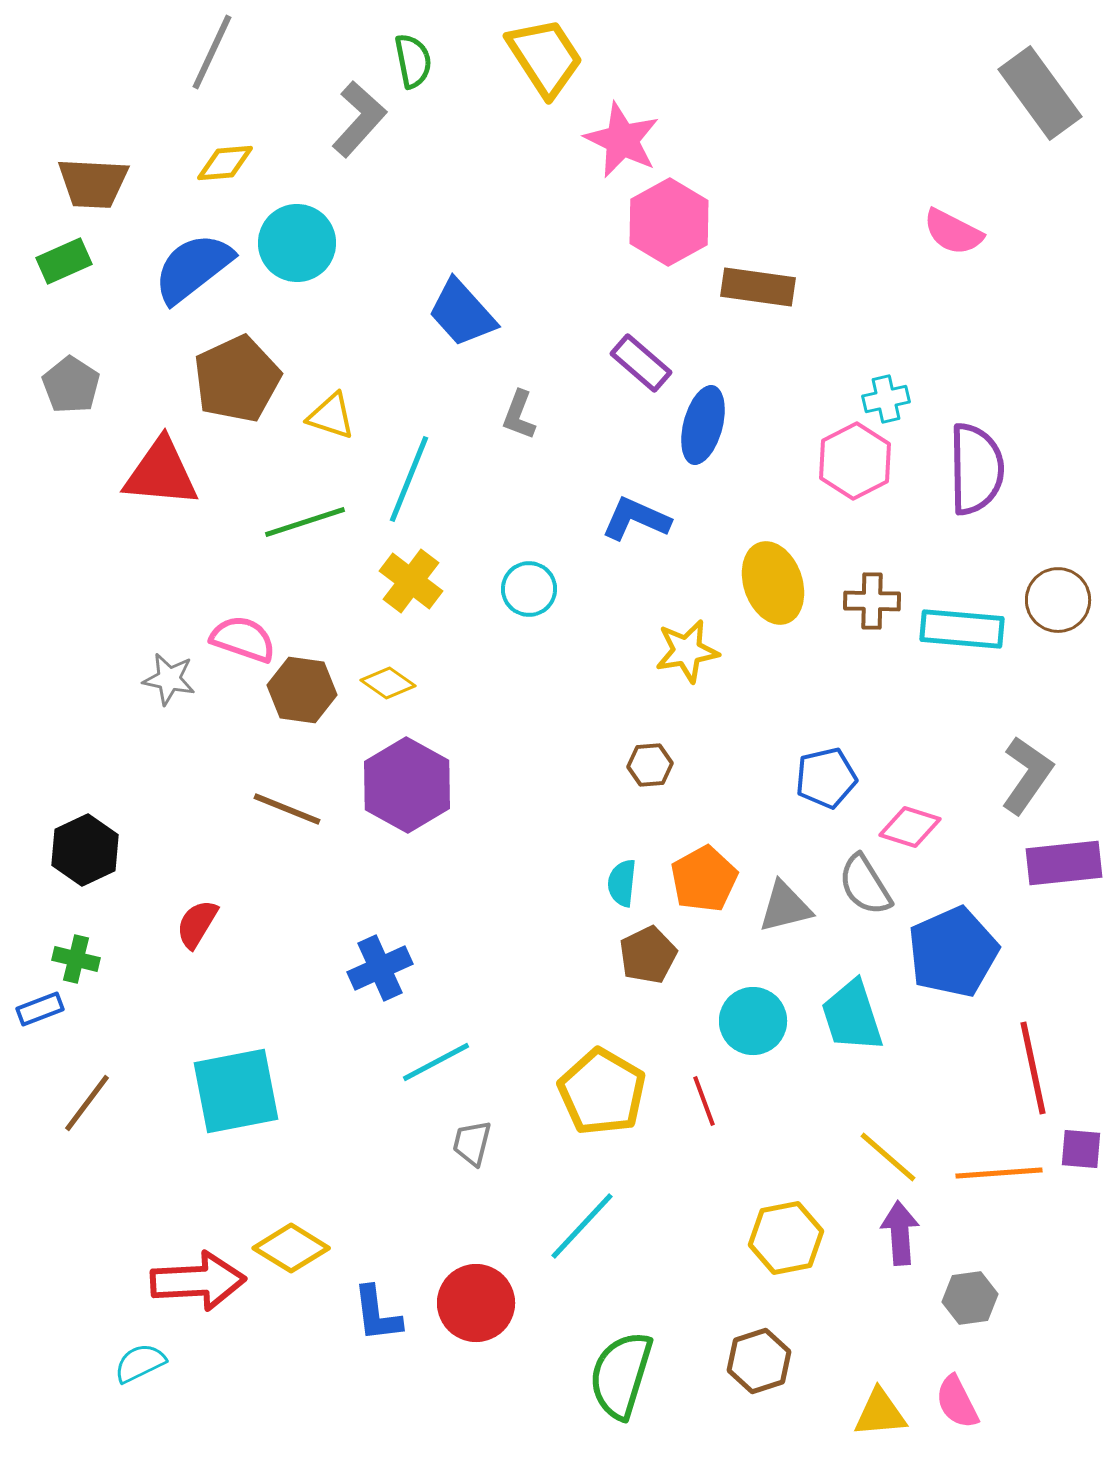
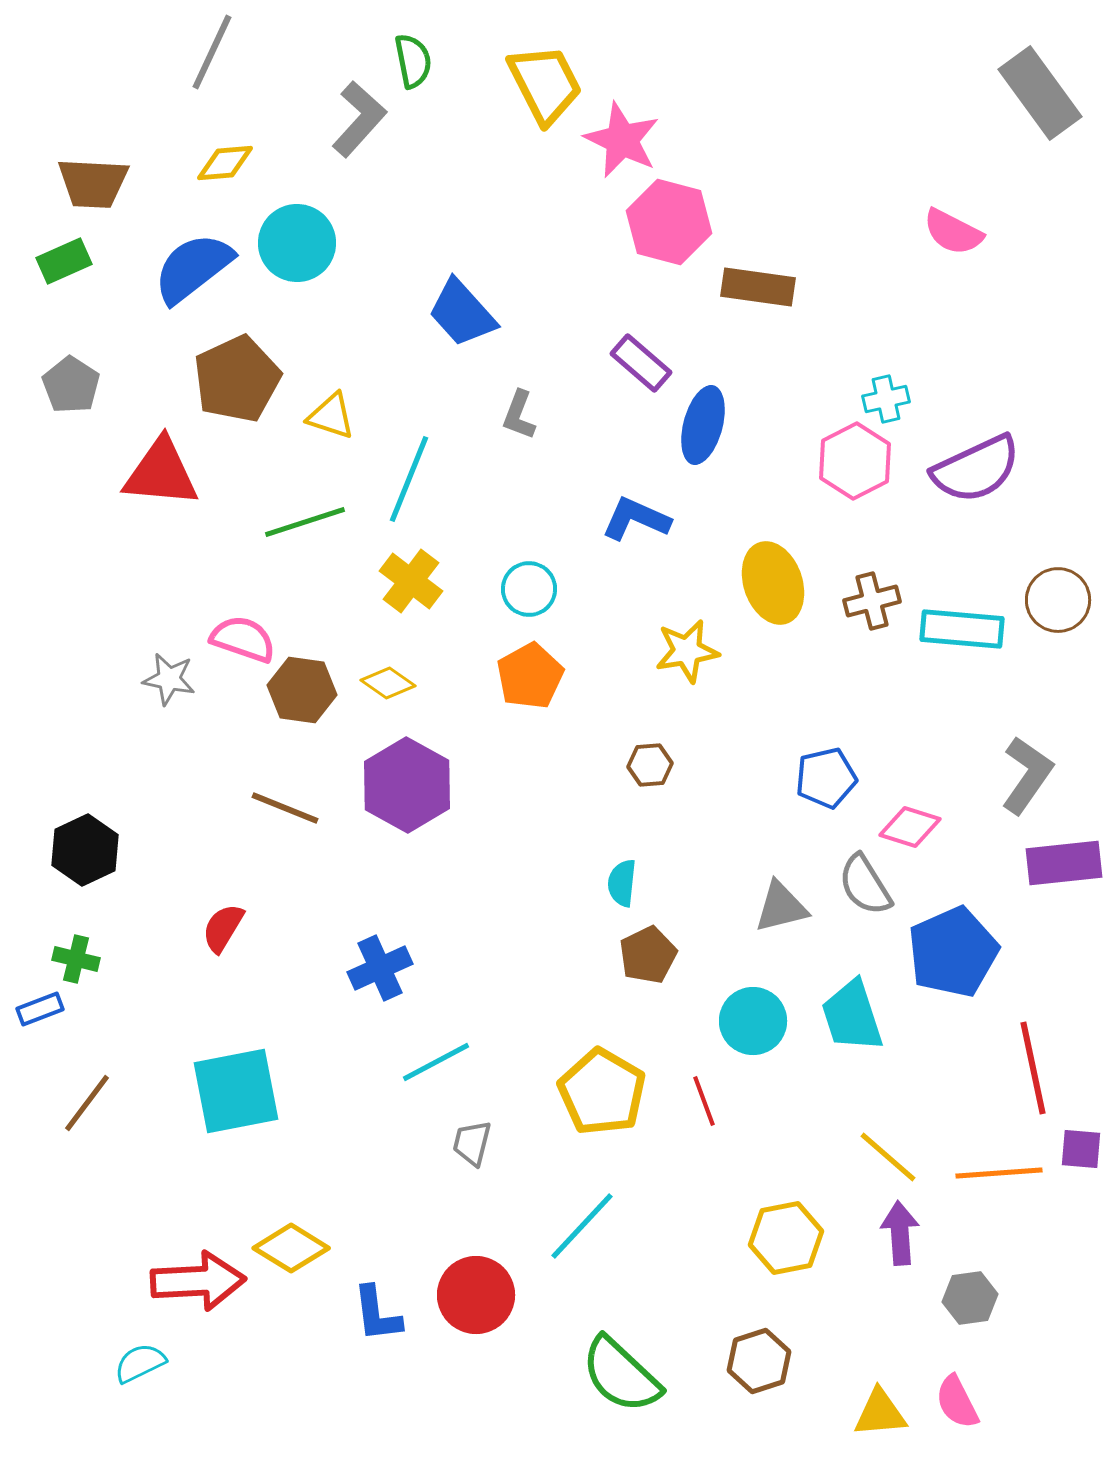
yellow trapezoid at (545, 57): moved 27 px down; rotated 6 degrees clockwise
pink hexagon at (669, 222): rotated 16 degrees counterclockwise
purple semicircle at (976, 469): rotated 66 degrees clockwise
brown cross at (872, 601): rotated 16 degrees counterclockwise
brown line at (287, 809): moved 2 px left, 1 px up
orange pentagon at (704, 879): moved 174 px left, 203 px up
gray triangle at (785, 907): moved 4 px left
red semicircle at (197, 924): moved 26 px right, 4 px down
red circle at (476, 1303): moved 8 px up
green semicircle at (621, 1375): rotated 64 degrees counterclockwise
